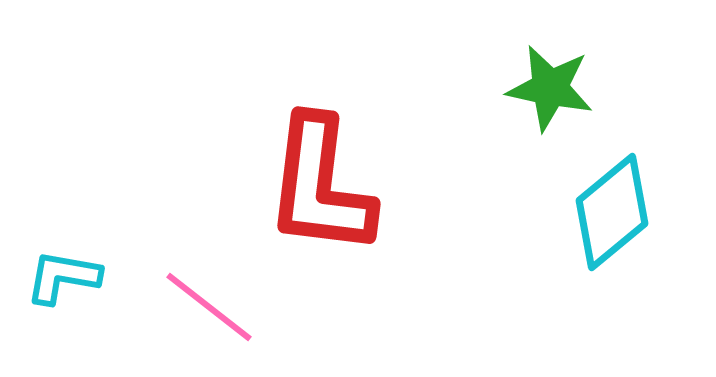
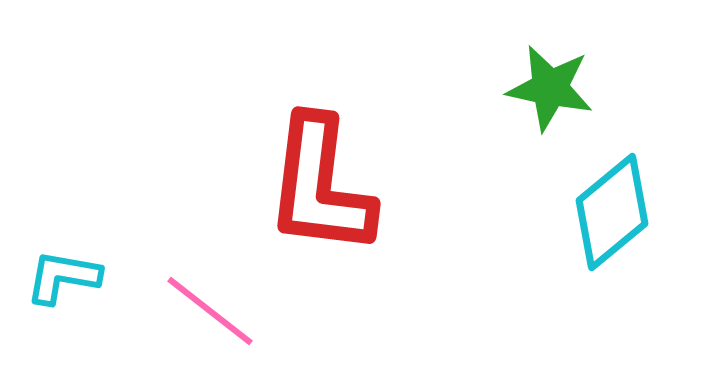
pink line: moved 1 px right, 4 px down
